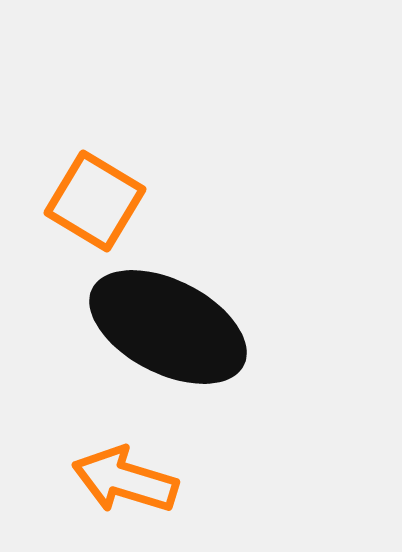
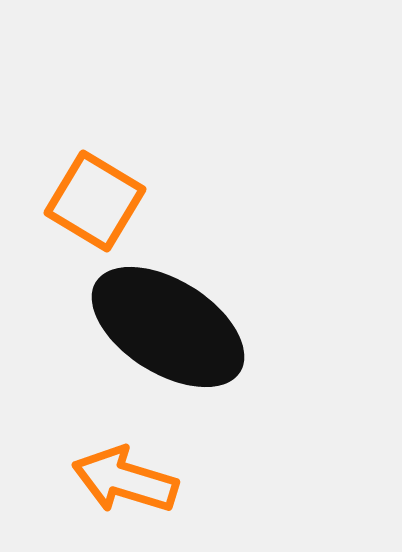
black ellipse: rotated 5 degrees clockwise
